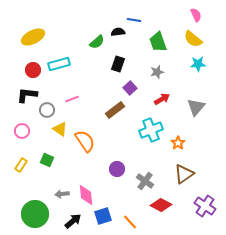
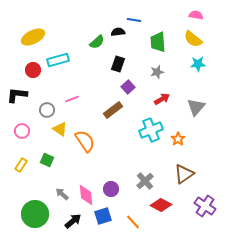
pink semicircle: rotated 56 degrees counterclockwise
green trapezoid: rotated 15 degrees clockwise
cyan rectangle: moved 1 px left, 4 px up
purple square: moved 2 px left, 1 px up
black L-shape: moved 10 px left
brown rectangle: moved 2 px left
orange star: moved 4 px up
purple circle: moved 6 px left, 20 px down
gray cross: rotated 12 degrees clockwise
gray arrow: rotated 48 degrees clockwise
orange line: moved 3 px right
